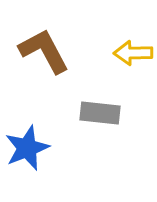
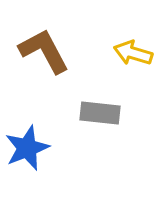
yellow arrow: rotated 18 degrees clockwise
